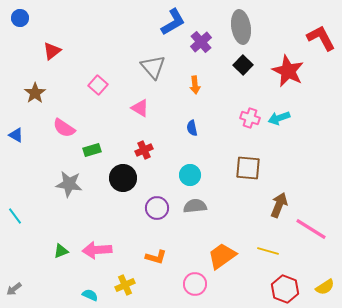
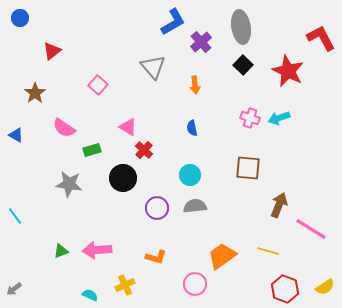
pink triangle: moved 12 px left, 19 px down
red cross: rotated 24 degrees counterclockwise
